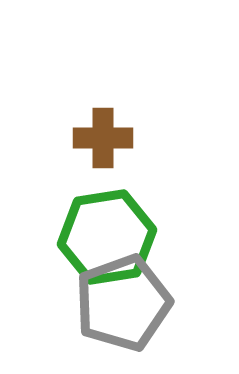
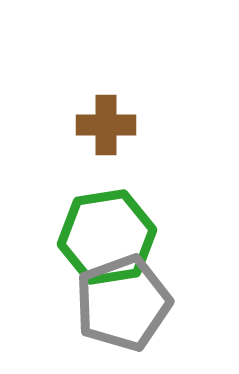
brown cross: moved 3 px right, 13 px up
